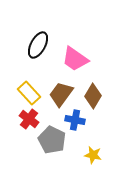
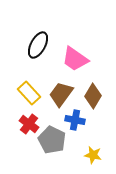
red cross: moved 5 px down
